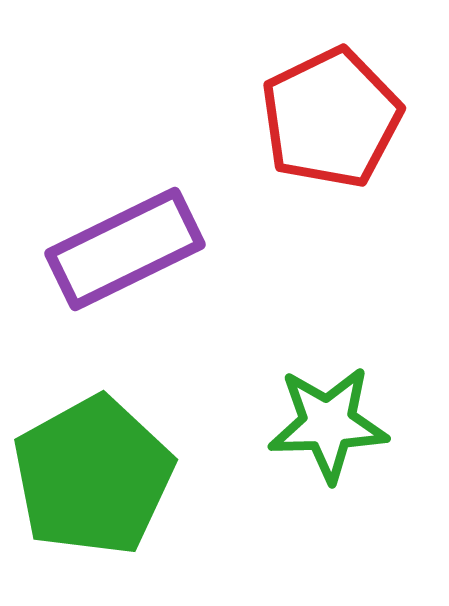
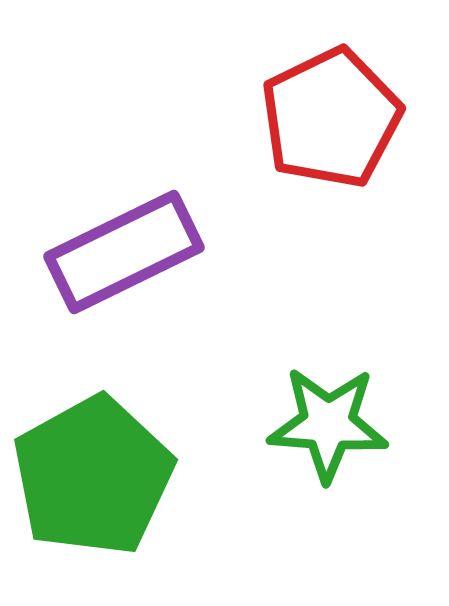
purple rectangle: moved 1 px left, 3 px down
green star: rotated 6 degrees clockwise
